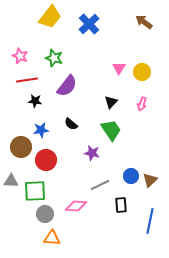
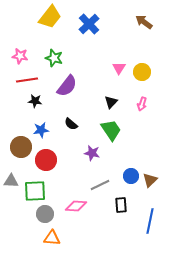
pink star: rotated 14 degrees counterclockwise
